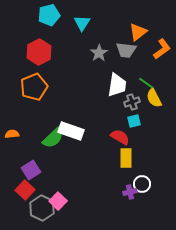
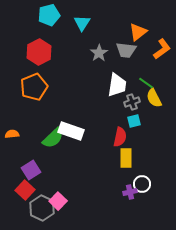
red semicircle: rotated 72 degrees clockwise
